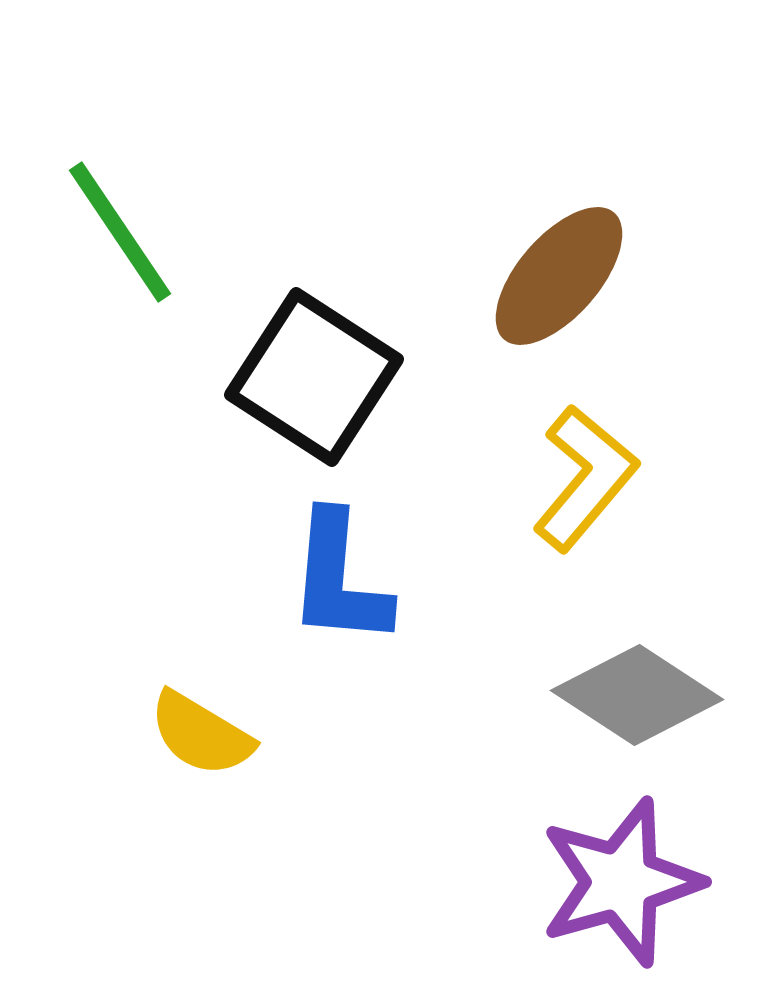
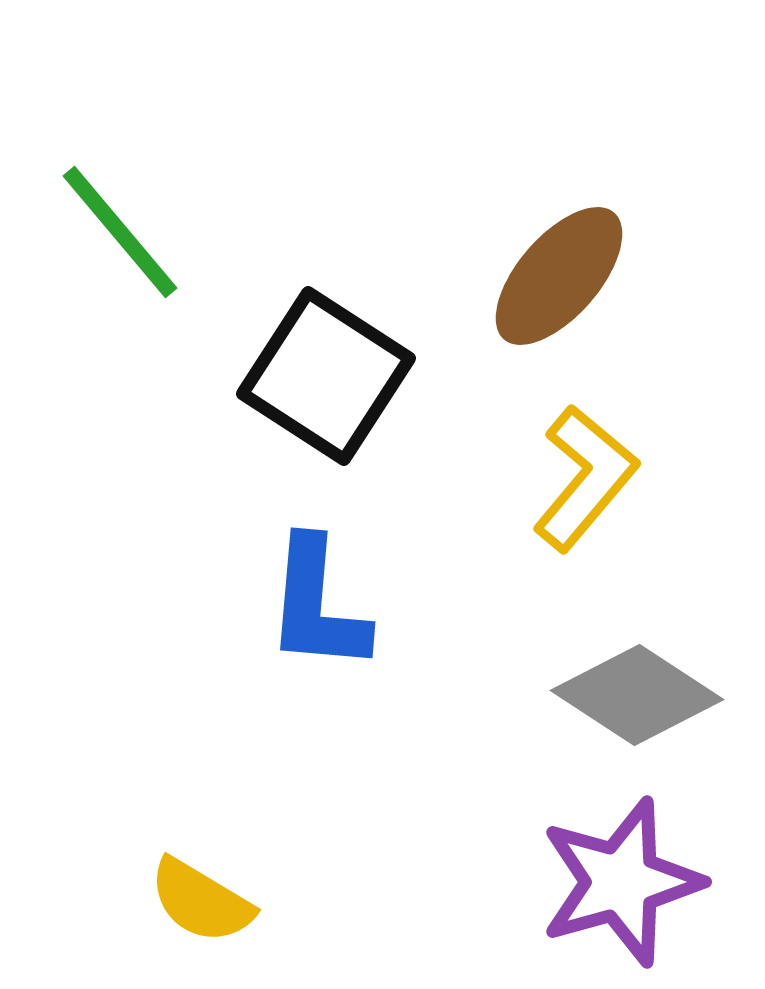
green line: rotated 6 degrees counterclockwise
black square: moved 12 px right, 1 px up
blue L-shape: moved 22 px left, 26 px down
yellow semicircle: moved 167 px down
